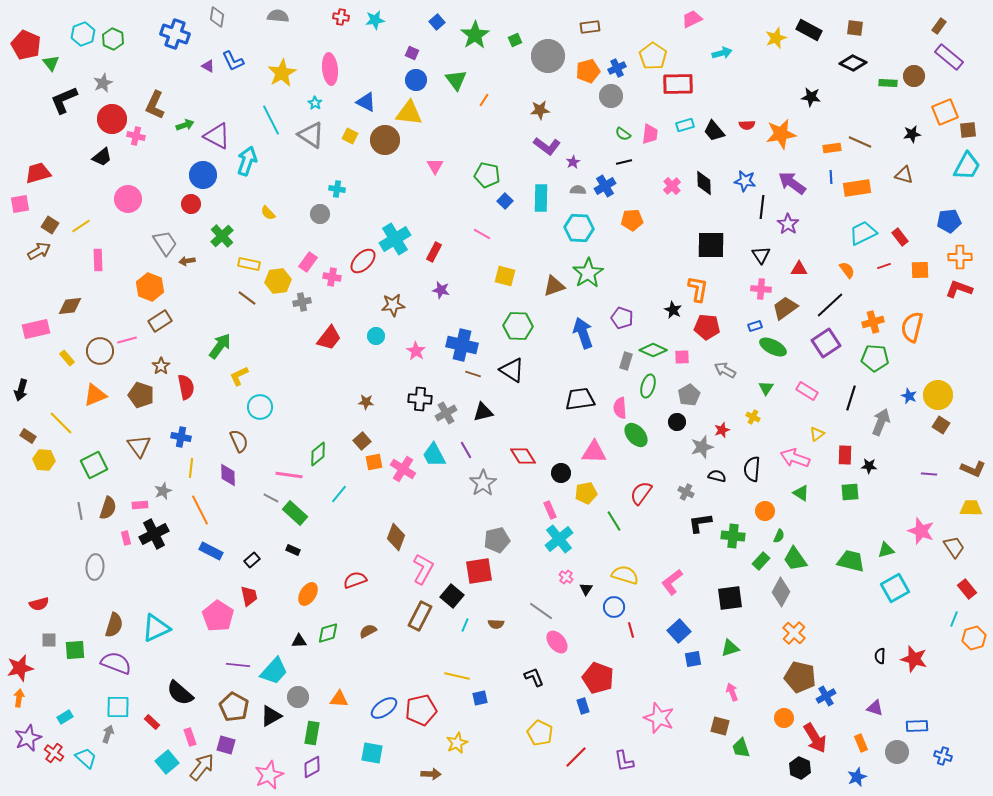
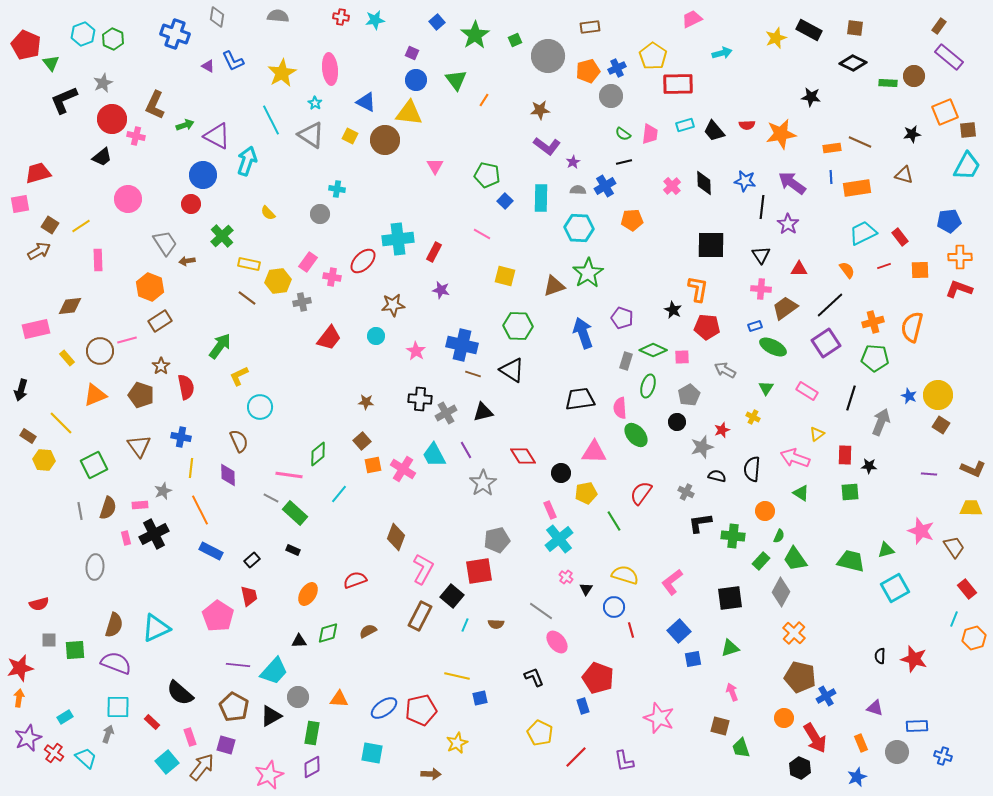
cyan cross at (395, 239): moved 3 px right; rotated 24 degrees clockwise
orange square at (374, 462): moved 1 px left, 3 px down
